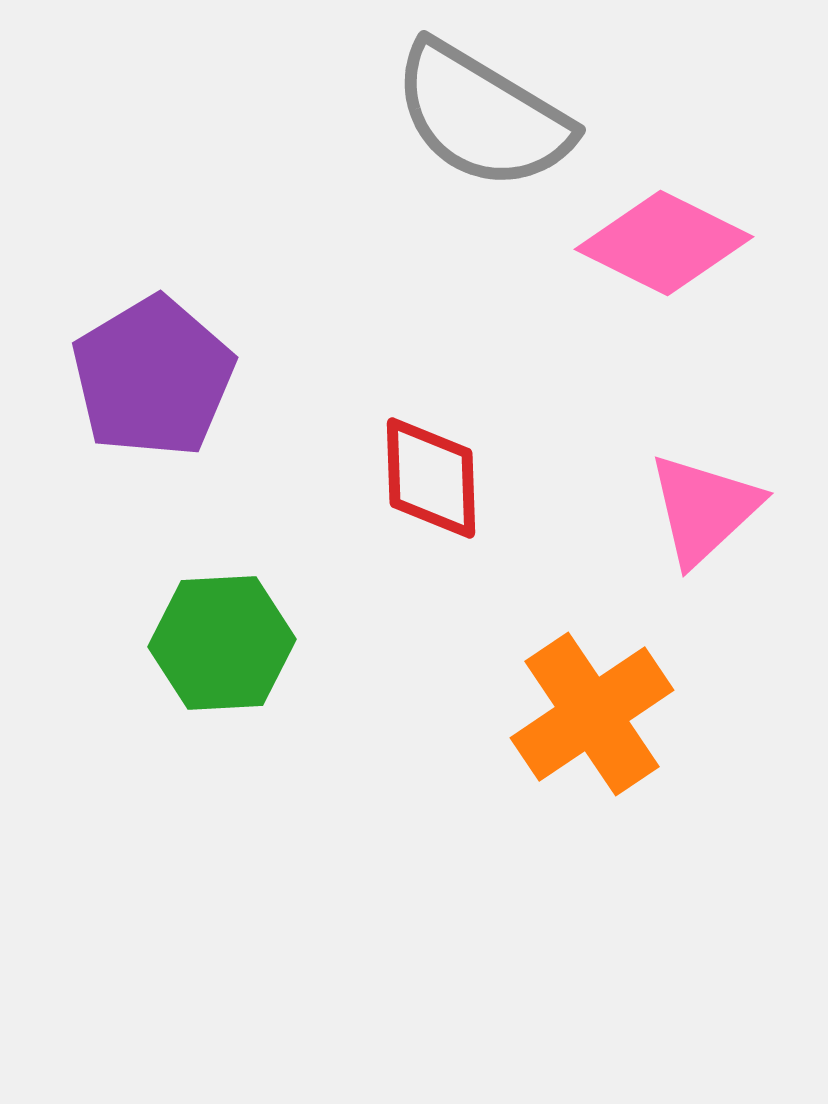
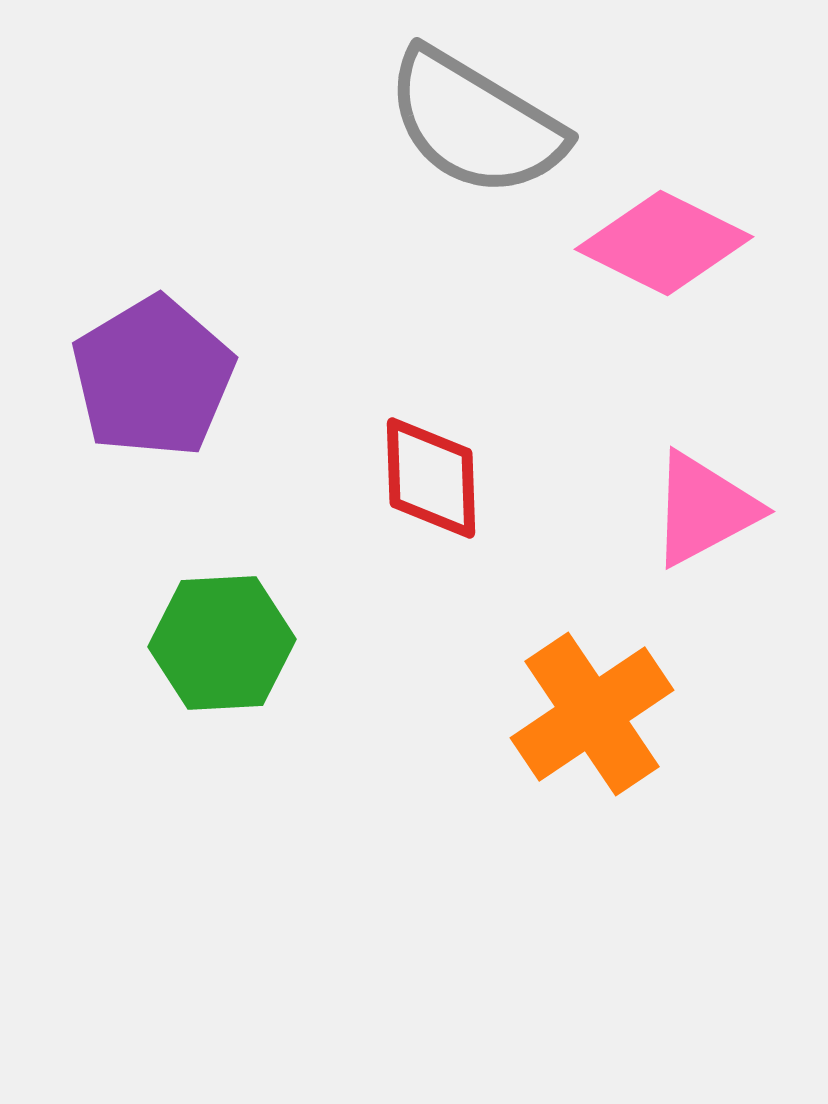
gray semicircle: moved 7 px left, 7 px down
pink triangle: rotated 15 degrees clockwise
